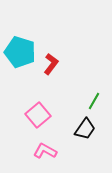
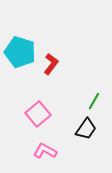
pink square: moved 1 px up
black trapezoid: moved 1 px right
